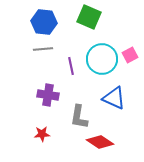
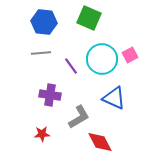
green square: moved 1 px down
gray line: moved 2 px left, 4 px down
purple line: rotated 24 degrees counterclockwise
purple cross: moved 2 px right
gray L-shape: rotated 130 degrees counterclockwise
red diamond: rotated 28 degrees clockwise
